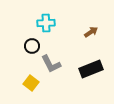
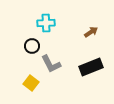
black rectangle: moved 2 px up
